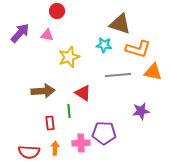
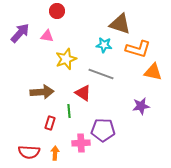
pink triangle: moved 1 px down
yellow star: moved 3 px left, 2 px down
gray line: moved 17 px left, 1 px up; rotated 25 degrees clockwise
brown arrow: moved 1 px left, 1 px down
purple star: moved 5 px up
red rectangle: rotated 24 degrees clockwise
purple pentagon: moved 1 px left, 3 px up
orange arrow: moved 5 px down
